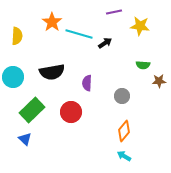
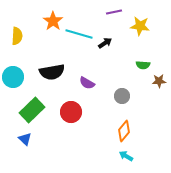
orange star: moved 1 px right, 1 px up
purple semicircle: rotated 63 degrees counterclockwise
cyan arrow: moved 2 px right
